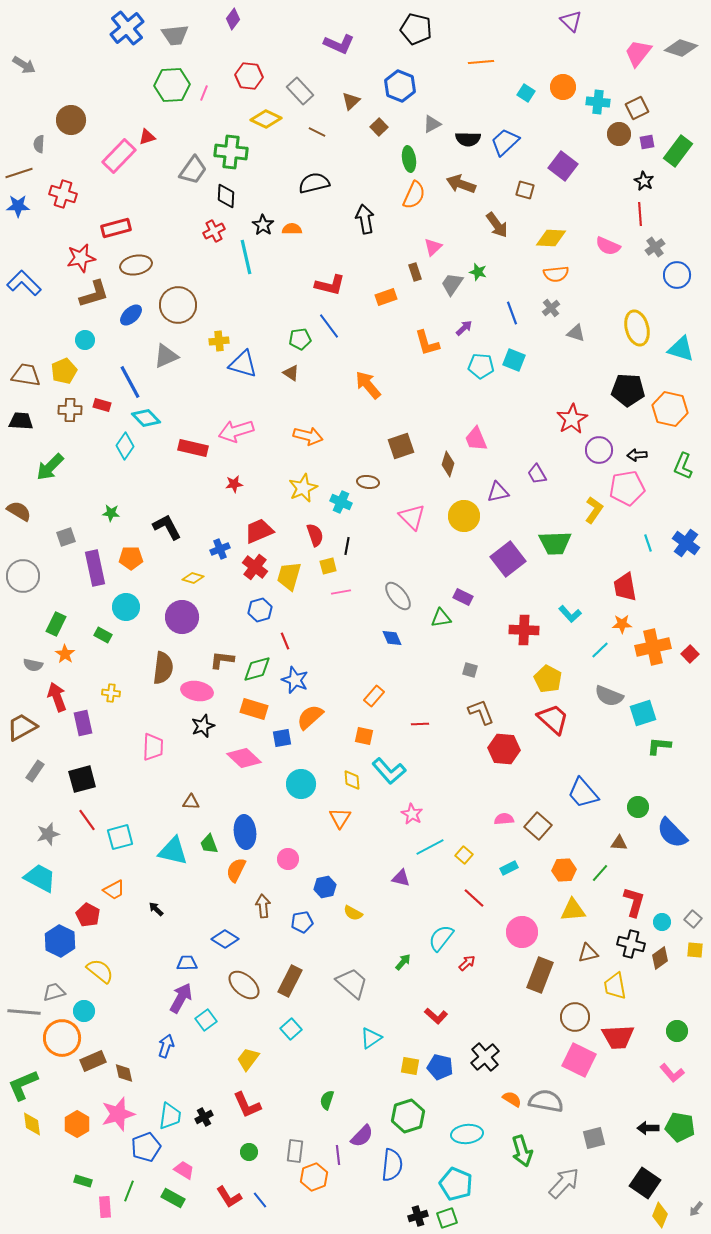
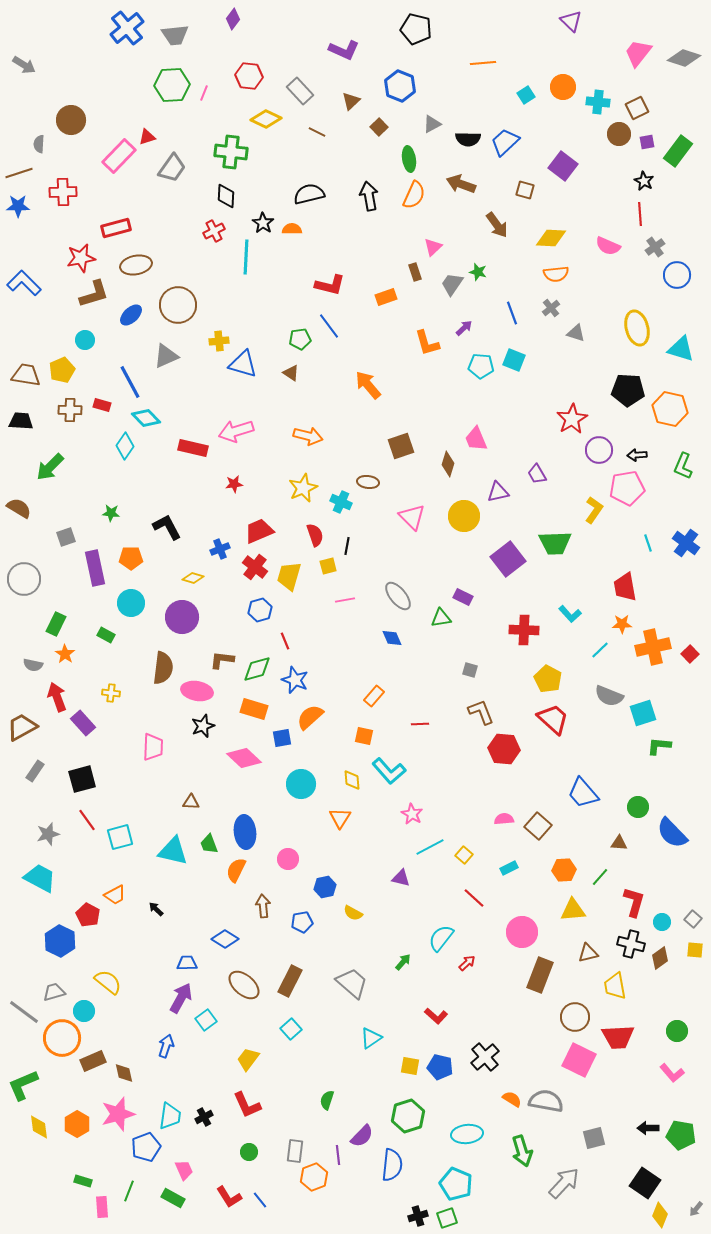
purple L-shape at (339, 44): moved 5 px right, 6 px down
gray diamond at (681, 48): moved 3 px right, 10 px down
orange line at (481, 62): moved 2 px right, 1 px down
cyan square at (526, 93): moved 2 px down; rotated 24 degrees clockwise
gray trapezoid at (193, 170): moved 21 px left, 2 px up
black semicircle at (314, 183): moved 5 px left, 11 px down
red cross at (63, 194): moved 2 px up; rotated 20 degrees counterclockwise
black arrow at (365, 219): moved 4 px right, 23 px up
black star at (263, 225): moved 2 px up
cyan line at (246, 257): rotated 16 degrees clockwise
yellow pentagon at (64, 371): moved 2 px left, 1 px up
brown semicircle at (19, 511): moved 3 px up
gray circle at (23, 576): moved 1 px right, 3 px down
pink line at (341, 592): moved 4 px right, 8 px down
cyan circle at (126, 607): moved 5 px right, 4 px up
green rectangle at (103, 635): moved 3 px right
purple rectangle at (83, 723): rotated 30 degrees counterclockwise
green line at (600, 873): moved 4 px down
orange trapezoid at (114, 890): moved 1 px right, 5 px down
yellow semicircle at (100, 971): moved 8 px right, 11 px down
gray line at (24, 1012): rotated 32 degrees clockwise
yellow diamond at (32, 1124): moved 7 px right, 3 px down
green pentagon at (680, 1127): moved 1 px right, 8 px down
pink trapezoid at (184, 1170): rotated 35 degrees clockwise
pink rectangle at (105, 1207): moved 3 px left
